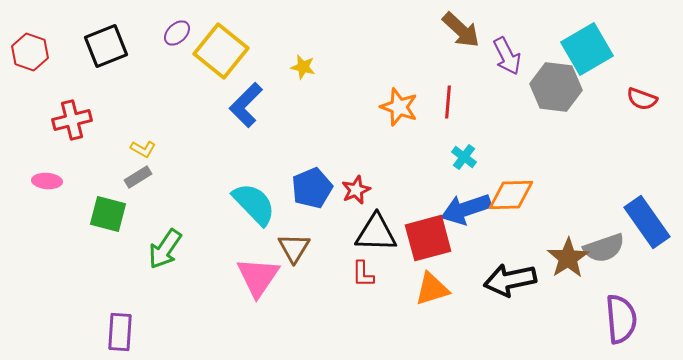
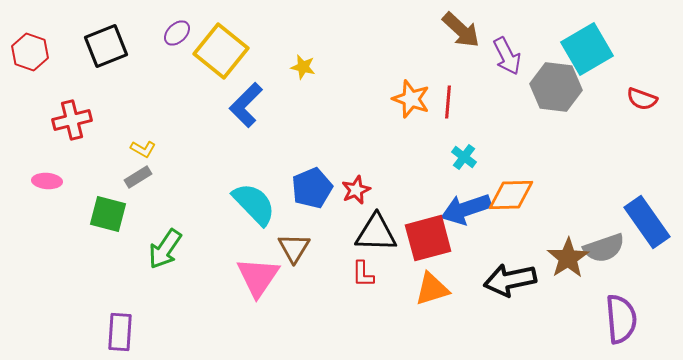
orange star: moved 12 px right, 8 px up
